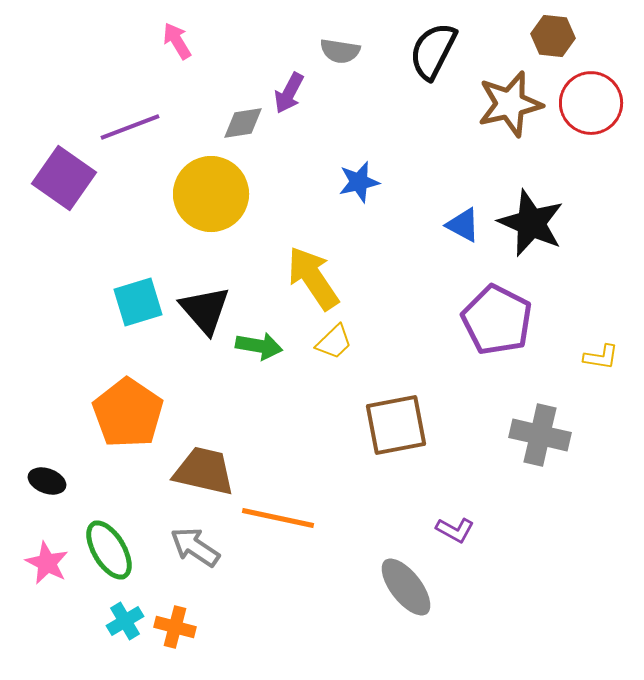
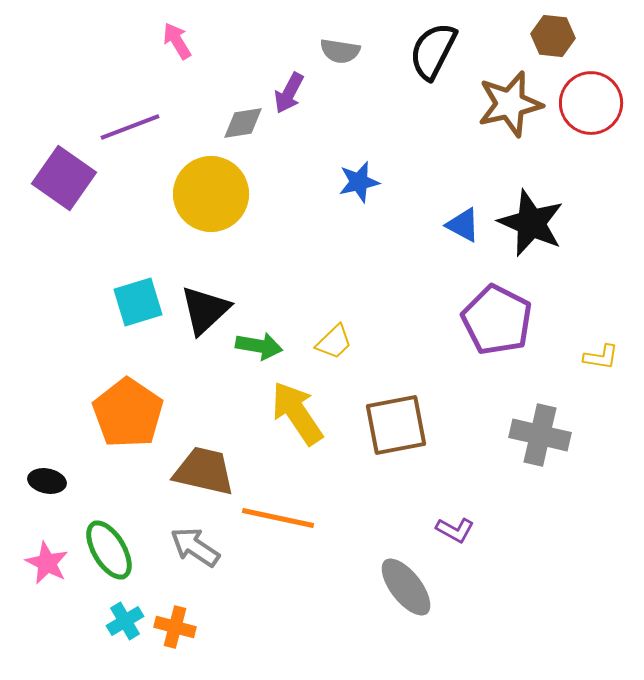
yellow arrow: moved 16 px left, 135 px down
black triangle: rotated 28 degrees clockwise
black ellipse: rotated 9 degrees counterclockwise
